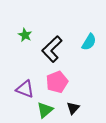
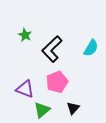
cyan semicircle: moved 2 px right, 6 px down
green triangle: moved 3 px left
